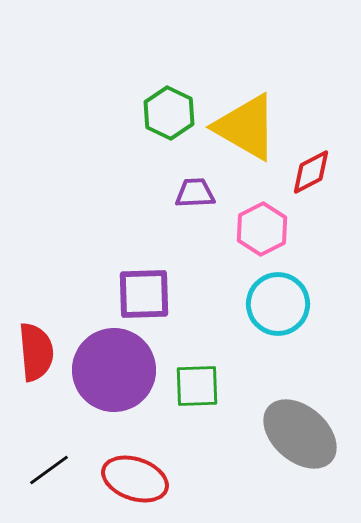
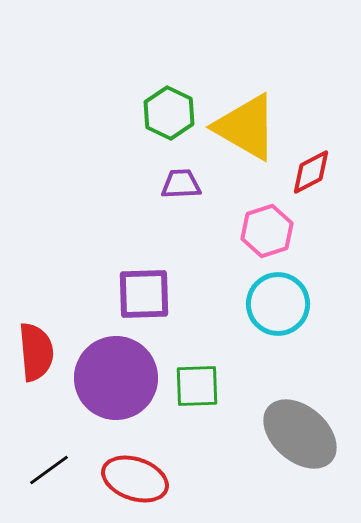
purple trapezoid: moved 14 px left, 9 px up
pink hexagon: moved 5 px right, 2 px down; rotated 9 degrees clockwise
purple circle: moved 2 px right, 8 px down
